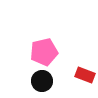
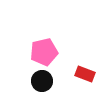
red rectangle: moved 1 px up
